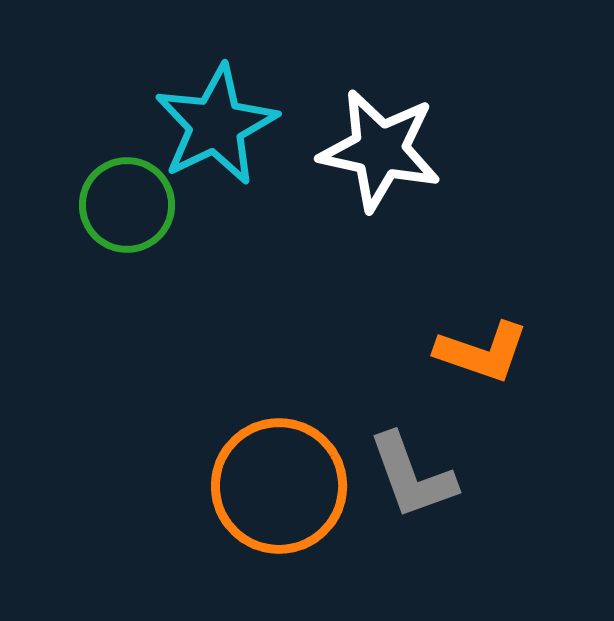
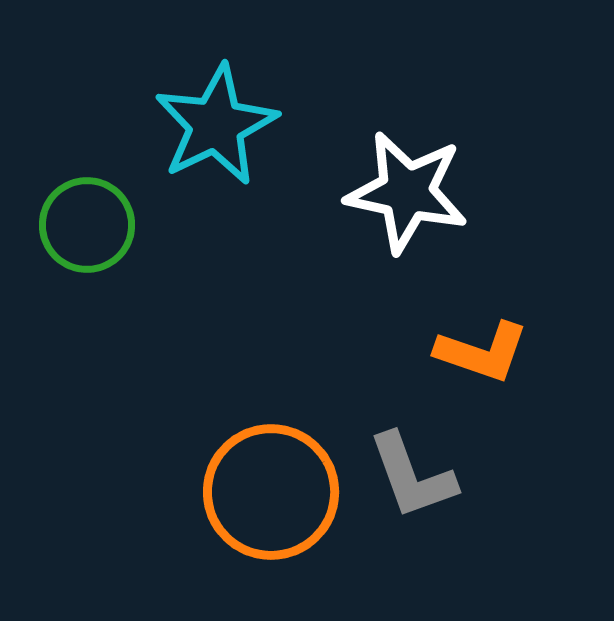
white star: moved 27 px right, 42 px down
green circle: moved 40 px left, 20 px down
orange circle: moved 8 px left, 6 px down
